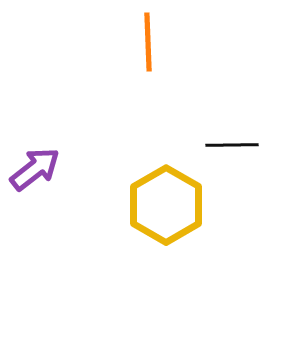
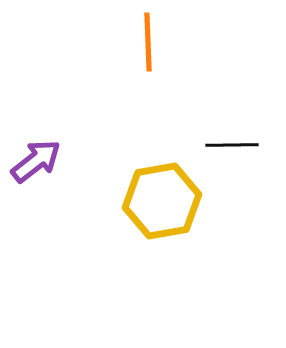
purple arrow: moved 1 px right, 8 px up
yellow hexagon: moved 4 px left, 4 px up; rotated 20 degrees clockwise
